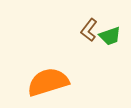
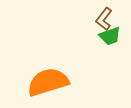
brown L-shape: moved 15 px right, 11 px up
